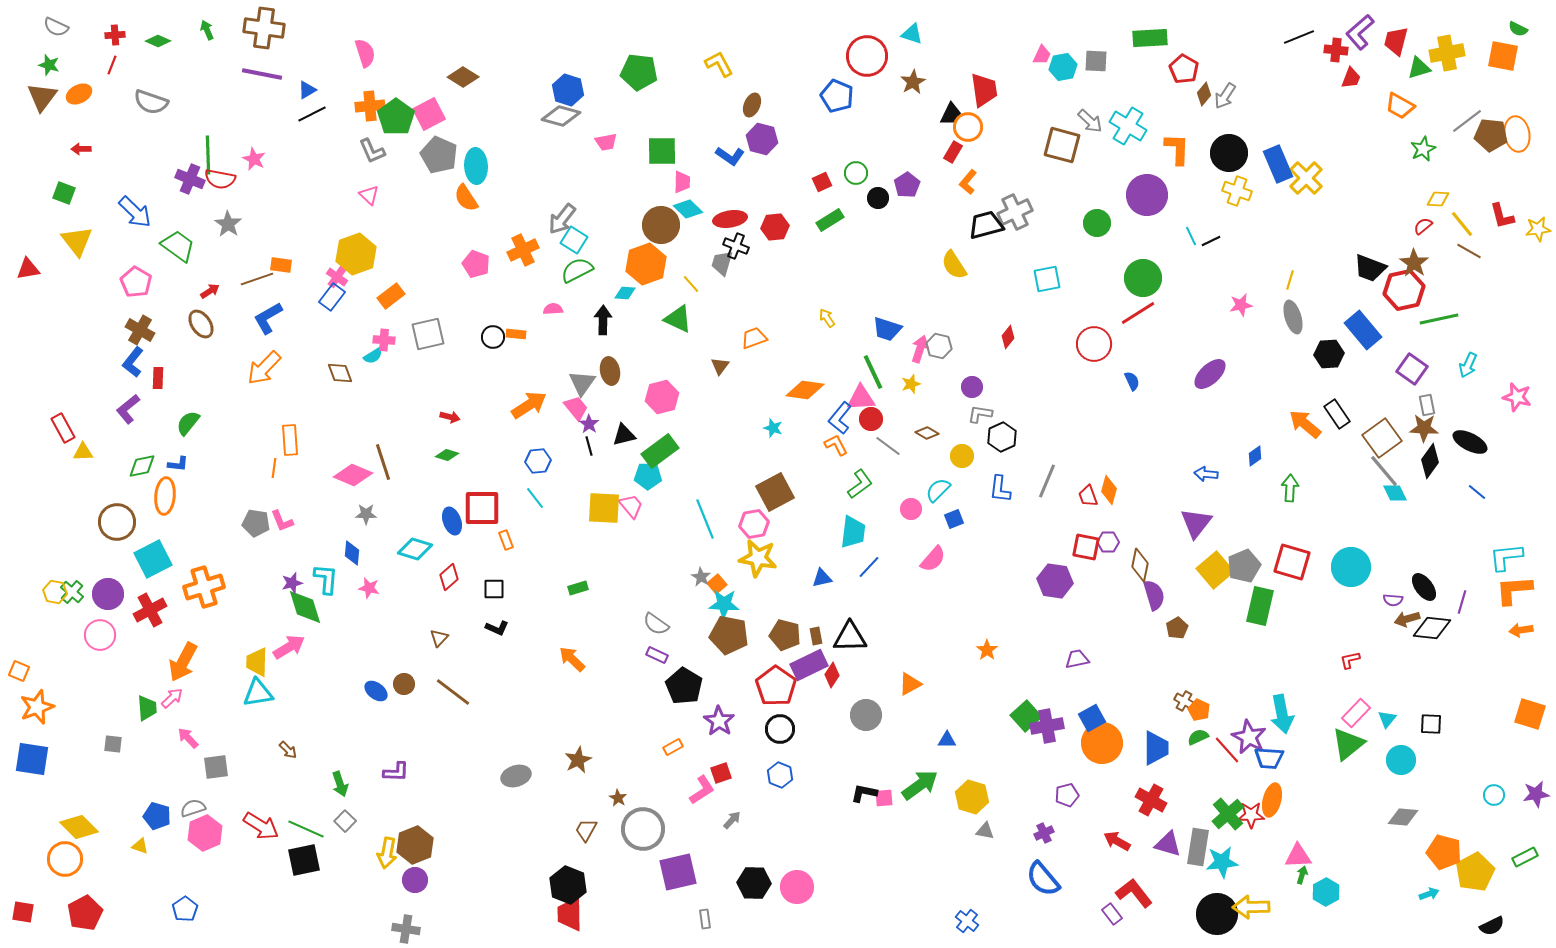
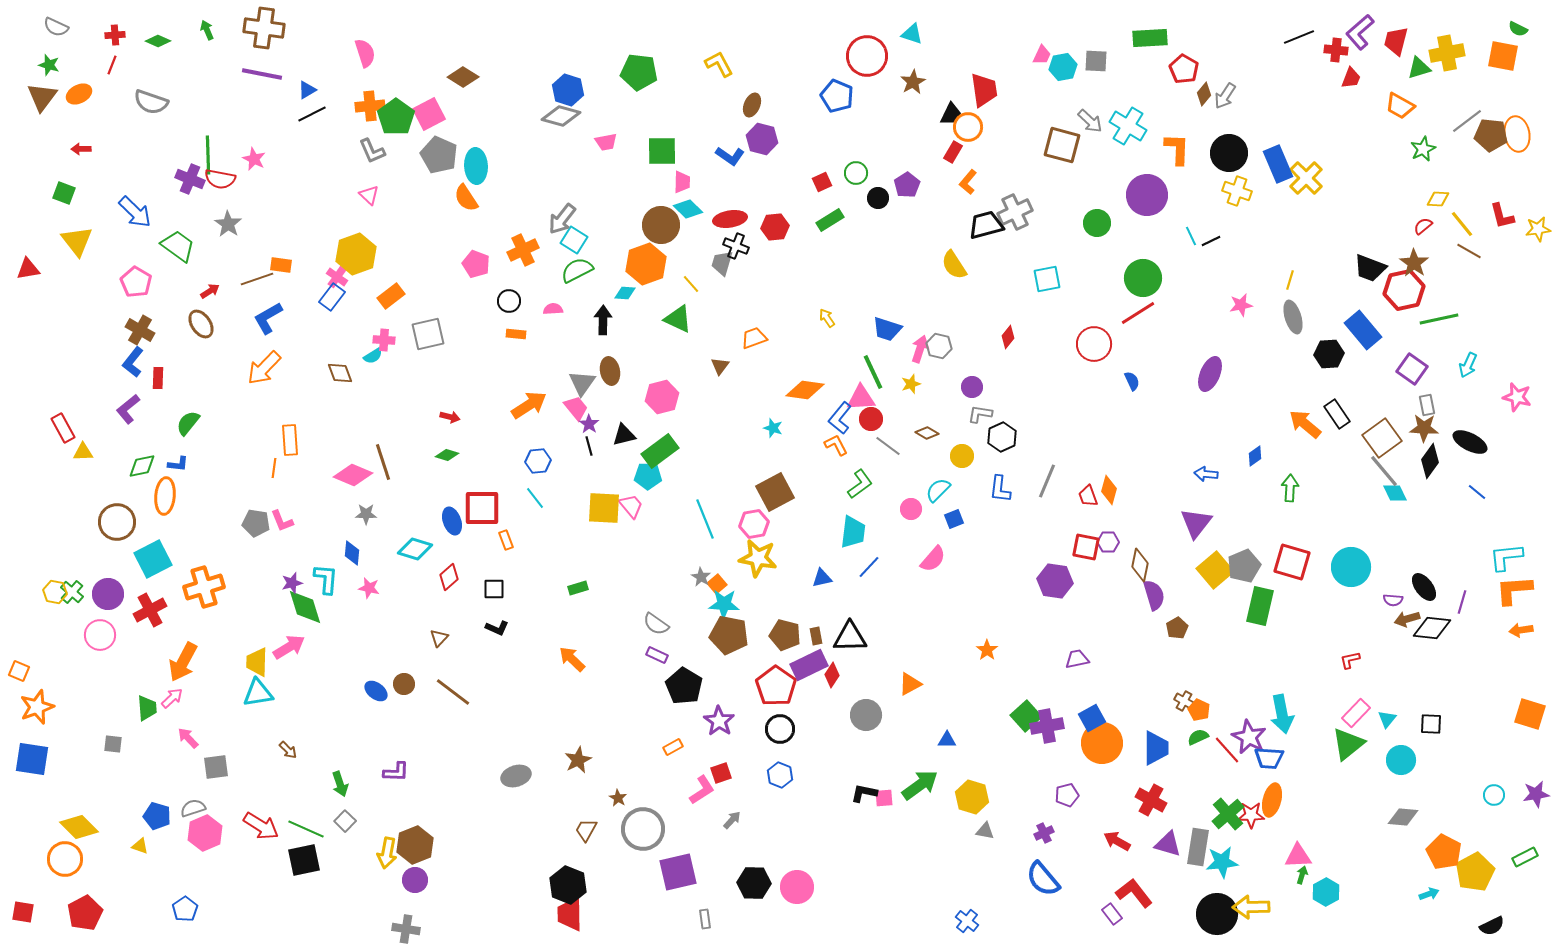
black circle at (493, 337): moved 16 px right, 36 px up
purple ellipse at (1210, 374): rotated 24 degrees counterclockwise
orange pentagon at (1444, 852): rotated 12 degrees clockwise
